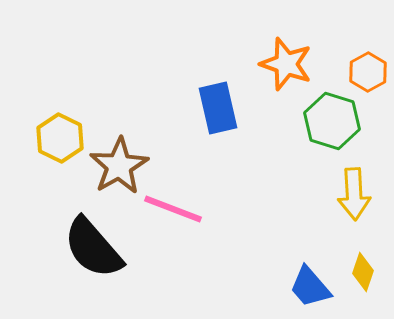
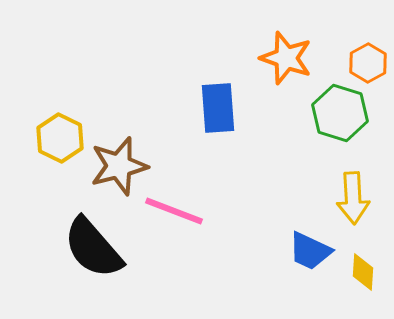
orange star: moved 6 px up
orange hexagon: moved 9 px up
blue rectangle: rotated 9 degrees clockwise
green hexagon: moved 8 px right, 8 px up
brown star: rotated 16 degrees clockwise
yellow arrow: moved 1 px left, 4 px down
pink line: moved 1 px right, 2 px down
yellow diamond: rotated 15 degrees counterclockwise
blue trapezoid: moved 36 px up; rotated 24 degrees counterclockwise
